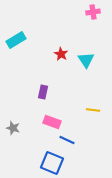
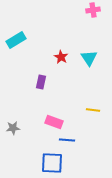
pink cross: moved 2 px up
red star: moved 3 px down
cyan triangle: moved 3 px right, 2 px up
purple rectangle: moved 2 px left, 10 px up
pink rectangle: moved 2 px right
gray star: rotated 24 degrees counterclockwise
blue line: rotated 21 degrees counterclockwise
blue square: rotated 20 degrees counterclockwise
